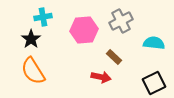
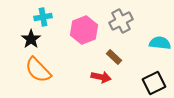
pink hexagon: rotated 16 degrees counterclockwise
cyan semicircle: moved 6 px right
orange semicircle: moved 5 px right, 1 px up; rotated 12 degrees counterclockwise
